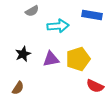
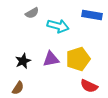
gray semicircle: moved 2 px down
cyan arrow: rotated 20 degrees clockwise
black star: moved 7 px down
red semicircle: moved 6 px left
